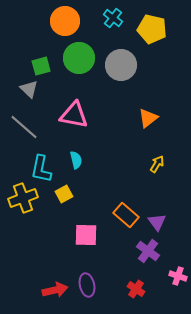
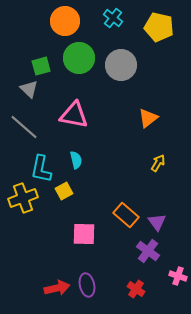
yellow pentagon: moved 7 px right, 2 px up
yellow arrow: moved 1 px right, 1 px up
yellow square: moved 3 px up
pink square: moved 2 px left, 1 px up
red arrow: moved 2 px right, 2 px up
